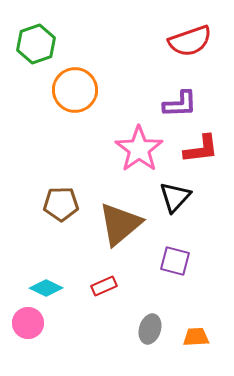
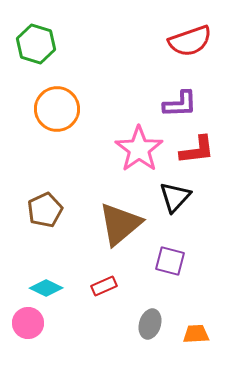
green hexagon: rotated 24 degrees counterclockwise
orange circle: moved 18 px left, 19 px down
red L-shape: moved 4 px left, 1 px down
brown pentagon: moved 16 px left, 6 px down; rotated 24 degrees counterclockwise
purple square: moved 5 px left
gray ellipse: moved 5 px up
orange trapezoid: moved 3 px up
